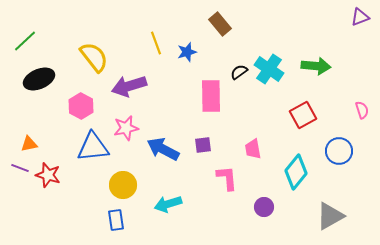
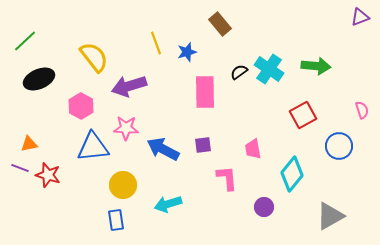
pink rectangle: moved 6 px left, 4 px up
pink star: rotated 15 degrees clockwise
blue circle: moved 5 px up
cyan diamond: moved 4 px left, 2 px down
